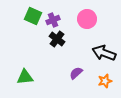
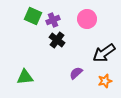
black cross: moved 1 px down
black arrow: rotated 55 degrees counterclockwise
